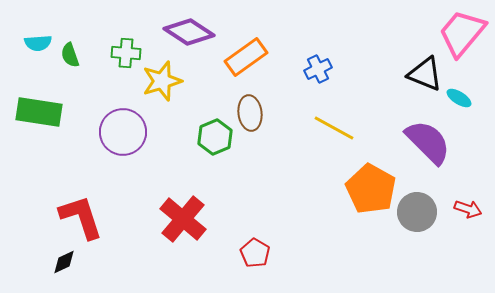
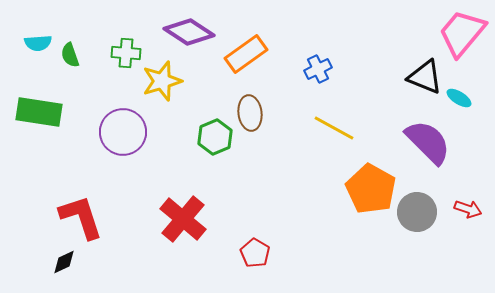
orange rectangle: moved 3 px up
black triangle: moved 3 px down
